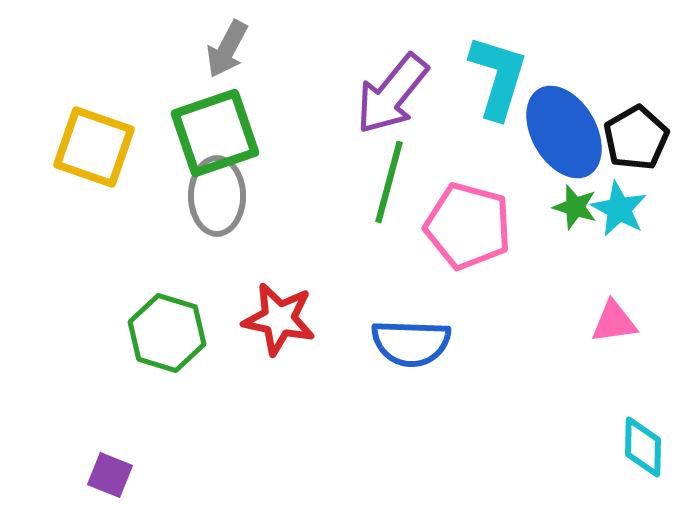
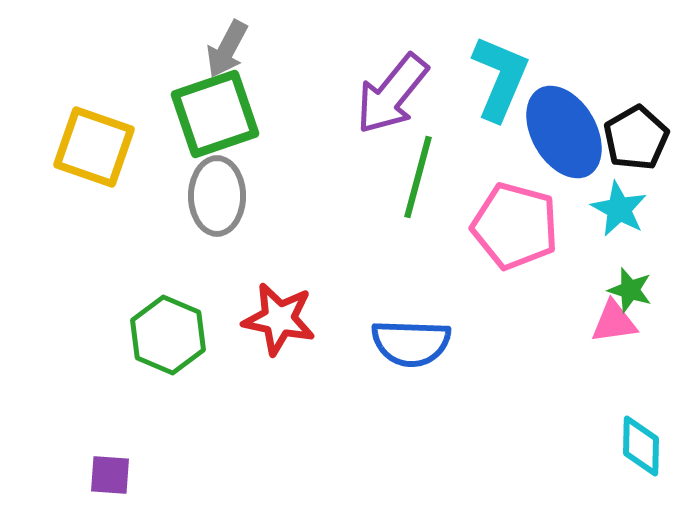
cyan L-shape: moved 2 px right, 1 px down; rotated 6 degrees clockwise
green square: moved 19 px up
green line: moved 29 px right, 5 px up
green star: moved 55 px right, 83 px down
pink pentagon: moved 47 px right
green hexagon: moved 1 px right, 2 px down; rotated 6 degrees clockwise
cyan diamond: moved 2 px left, 1 px up
purple square: rotated 18 degrees counterclockwise
